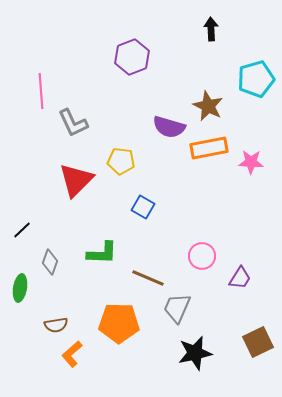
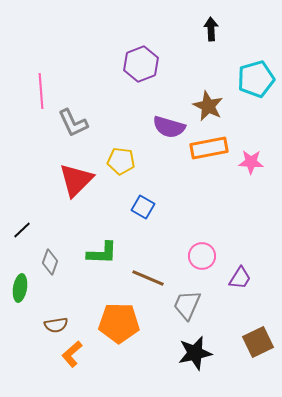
purple hexagon: moved 9 px right, 7 px down
gray trapezoid: moved 10 px right, 3 px up
